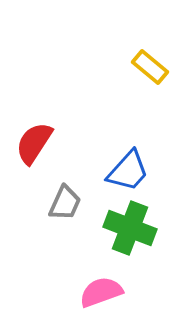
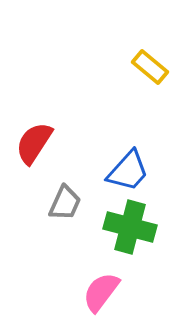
green cross: moved 1 px up; rotated 6 degrees counterclockwise
pink semicircle: rotated 33 degrees counterclockwise
